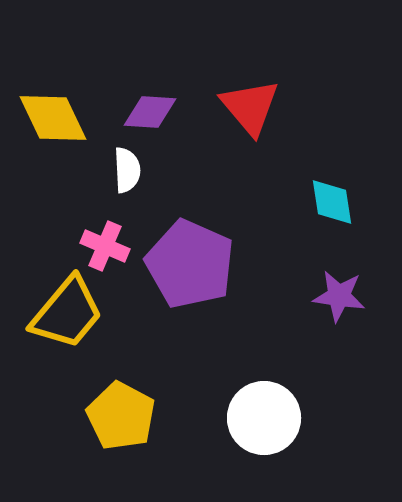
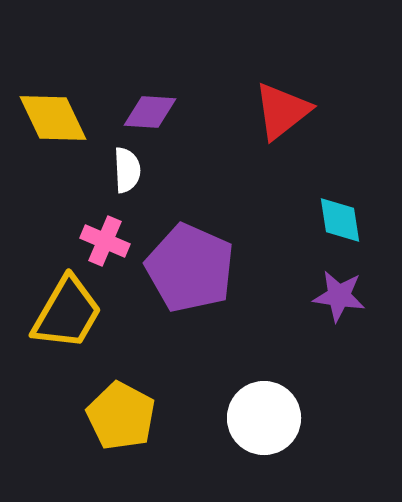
red triangle: moved 32 px right, 4 px down; rotated 32 degrees clockwise
cyan diamond: moved 8 px right, 18 px down
pink cross: moved 5 px up
purple pentagon: moved 4 px down
yellow trapezoid: rotated 10 degrees counterclockwise
